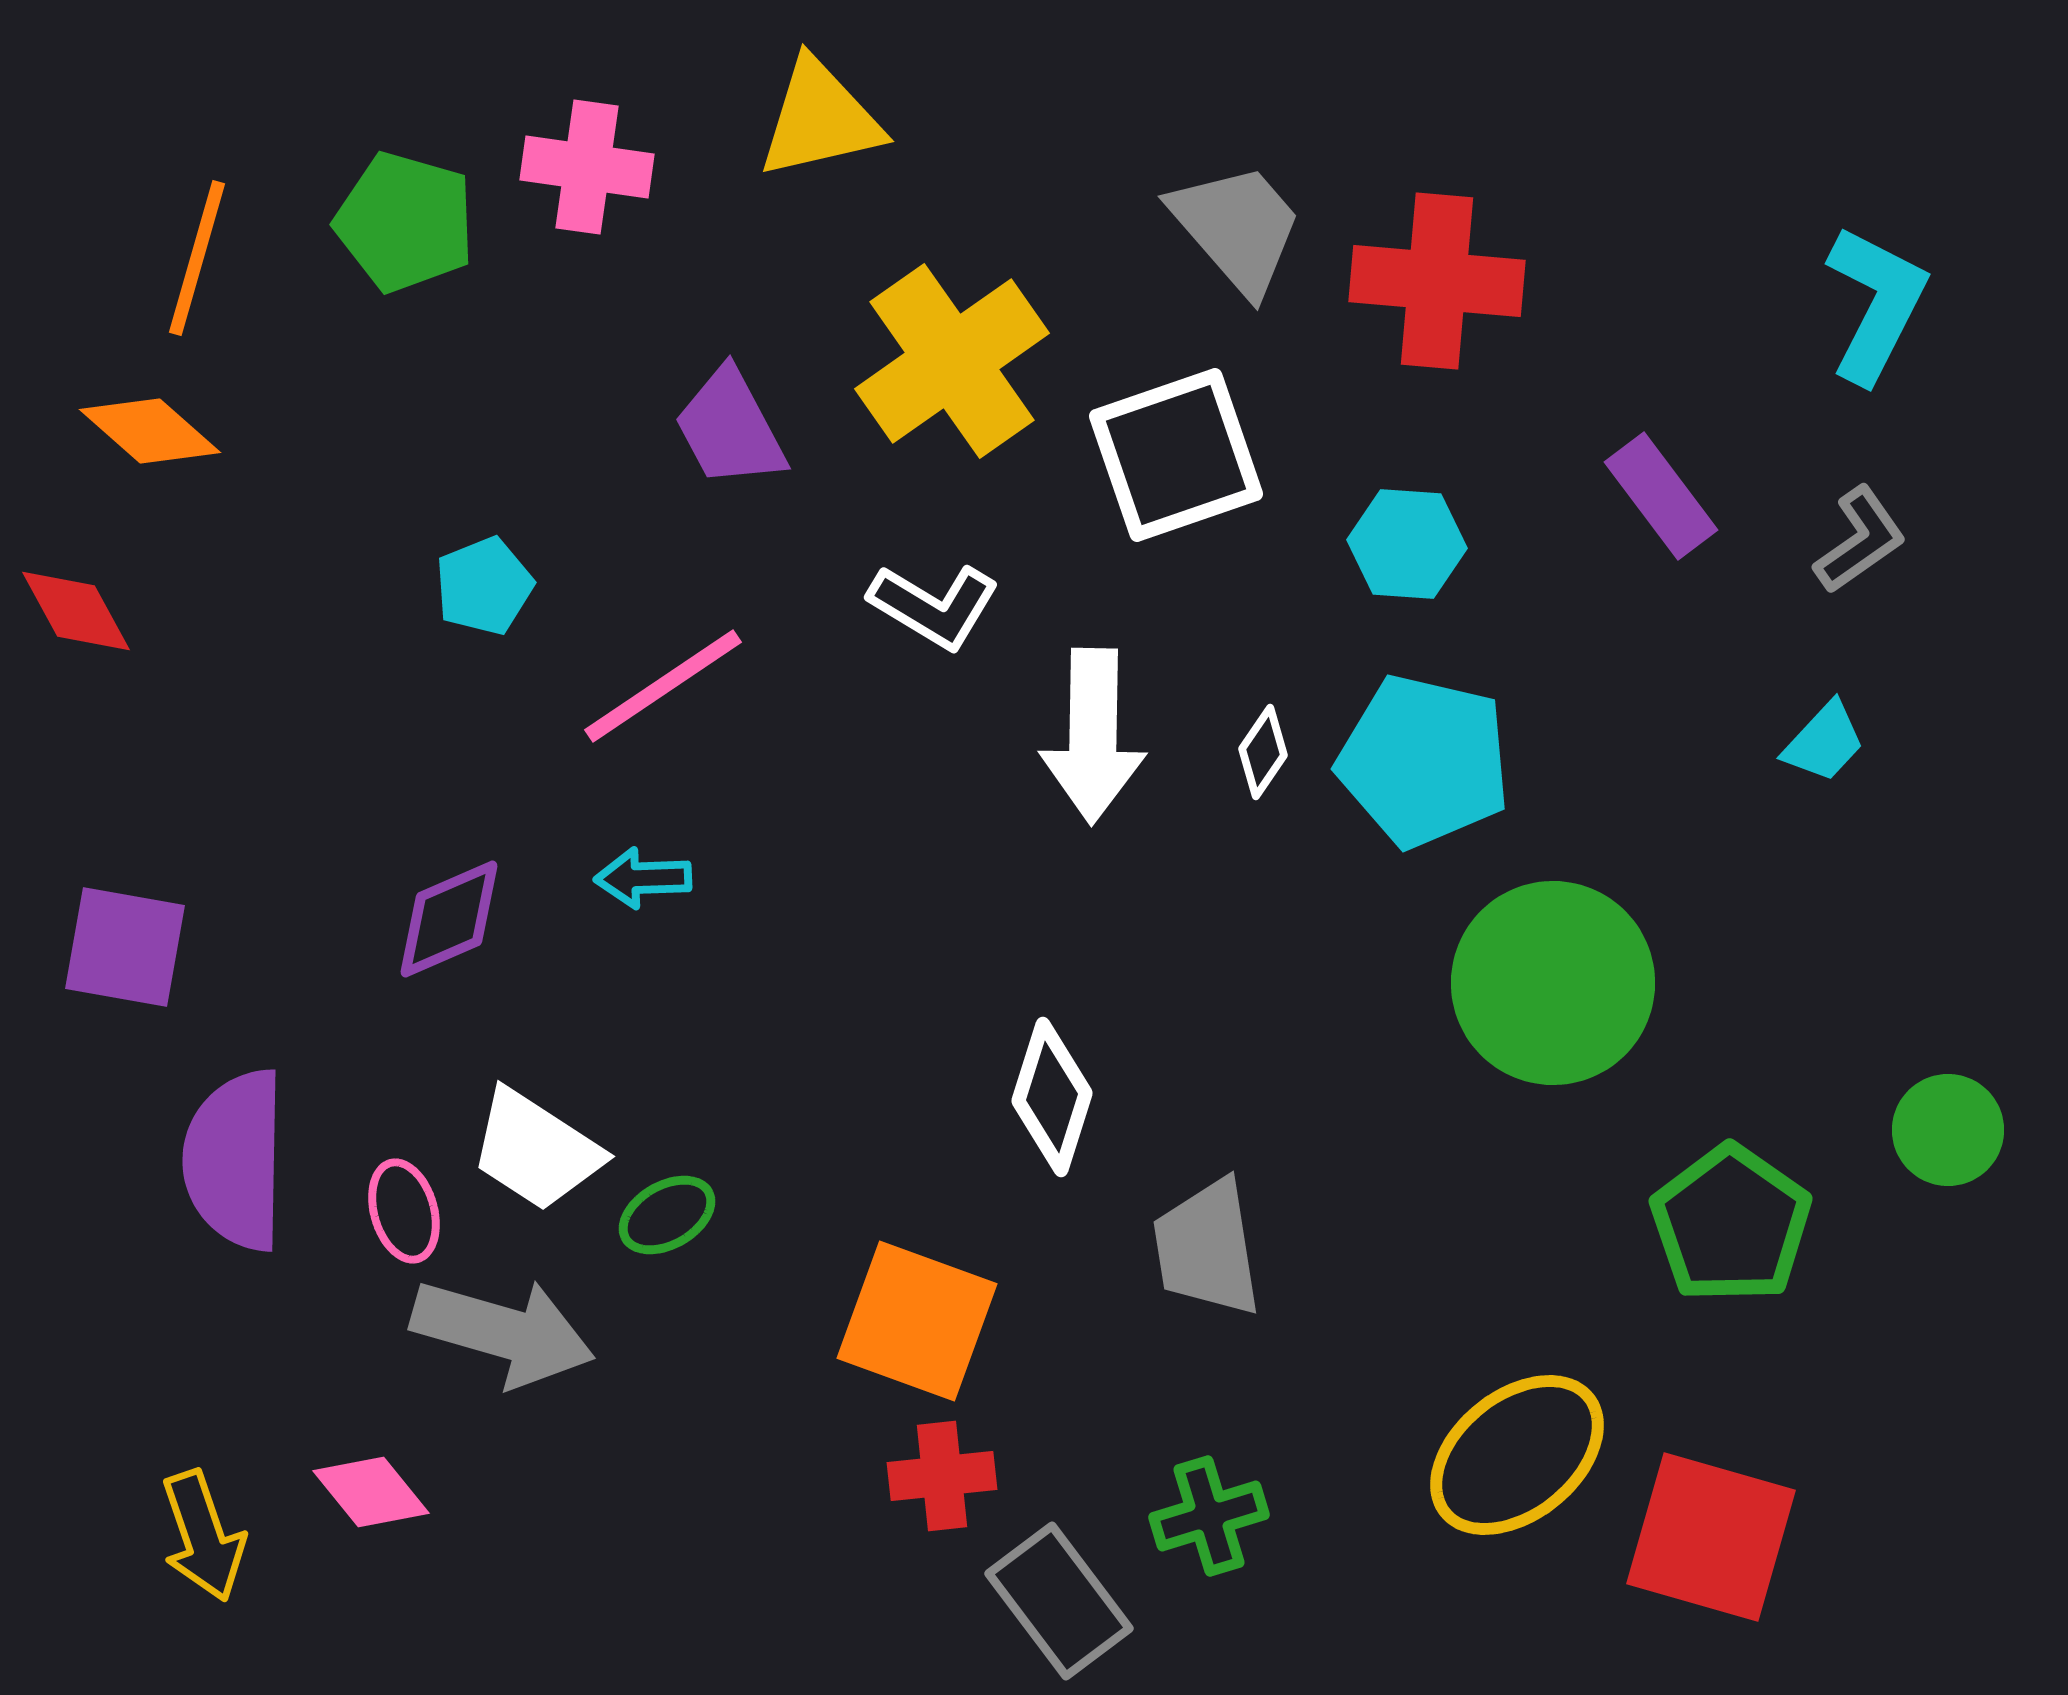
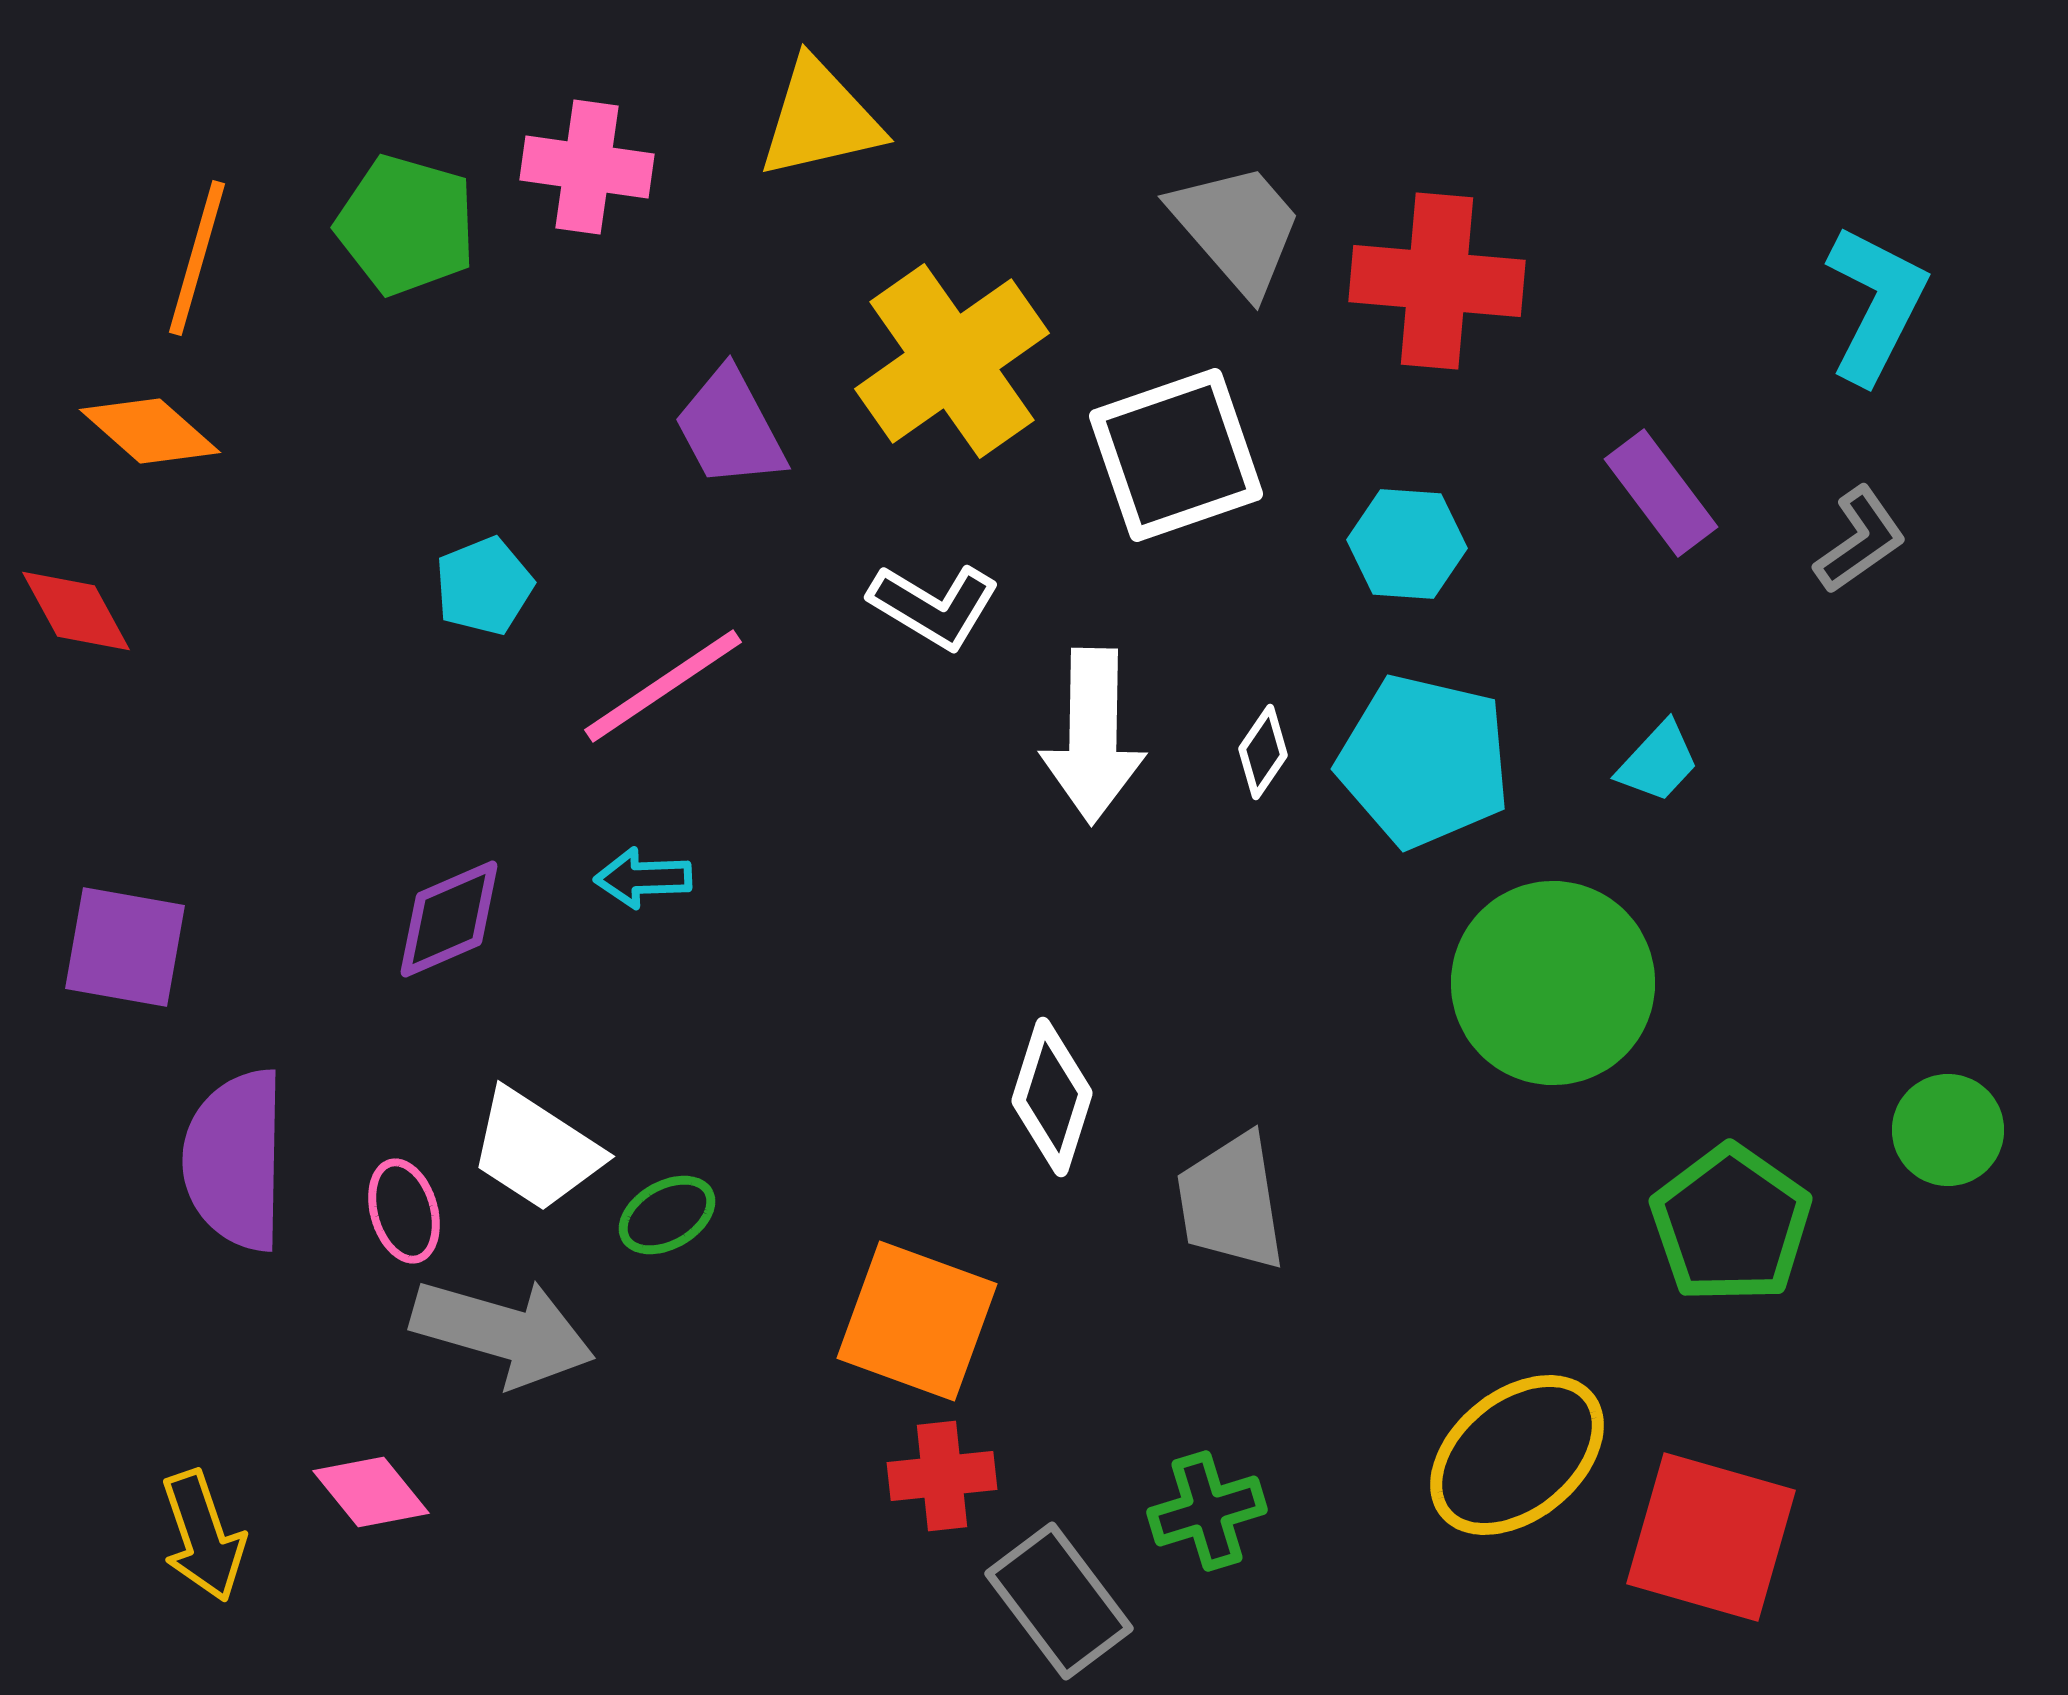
green pentagon at (405, 222): moved 1 px right, 3 px down
purple rectangle at (1661, 496): moved 3 px up
cyan trapezoid at (1824, 742): moved 166 px left, 20 px down
gray trapezoid at (1207, 1248): moved 24 px right, 46 px up
green cross at (1209, 1516): moved 2 px left, 5 px up
